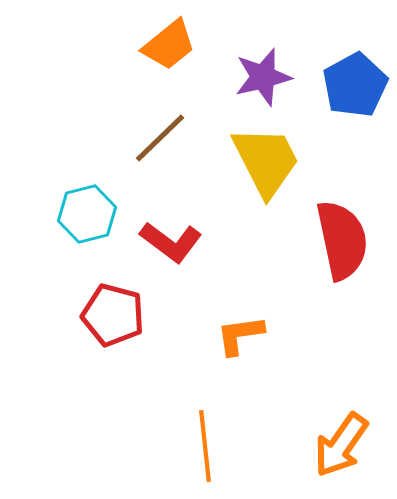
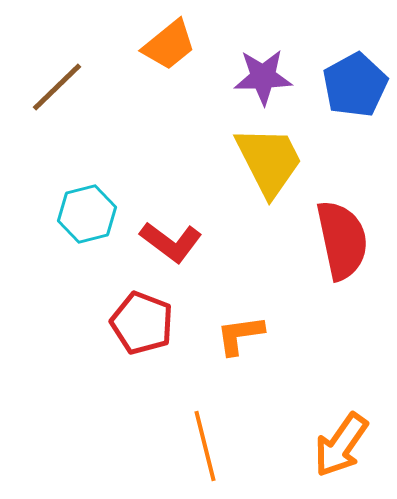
purple star: rotated 12 degrees clockwise
brown line: moved 103 px left, 51 px up
yellow trapezoid: moved 3 px right
red pentagon: moved 29 px right, 8 px down; rotated 6 degrees clockwise
orange line: rotated 8 degrees counterclockwise
